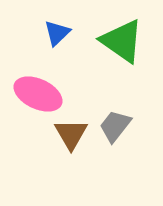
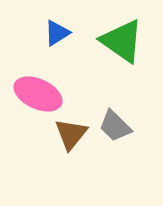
blue triangle: rotated 12 degrees clockwise
gray trapezoid: rotated 84 degrees counterclockwise
brown triangle: rotated 9 degrees clockwise
